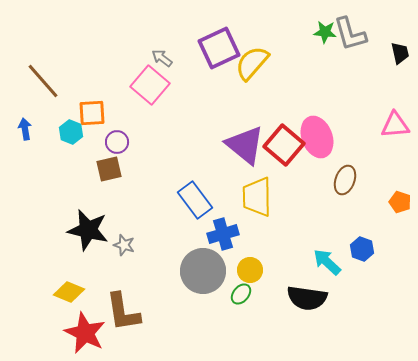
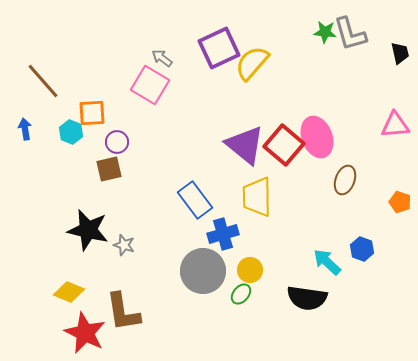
pink square: rotated 9 degrees counterclockwise
